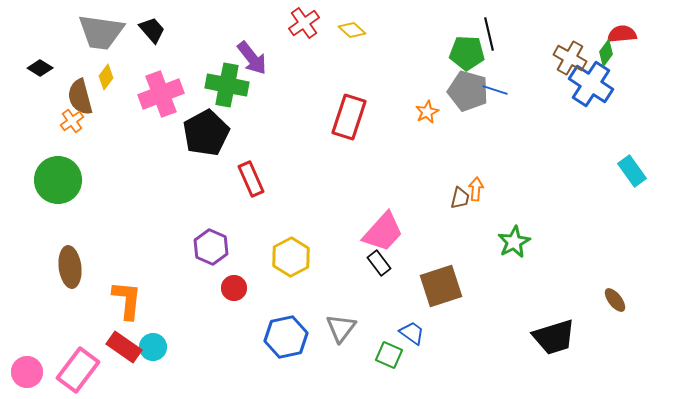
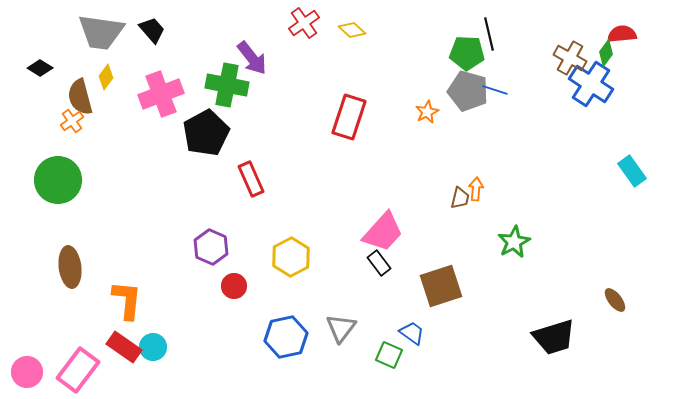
red circle at (234, 288): moved 2 px up
